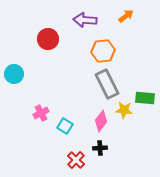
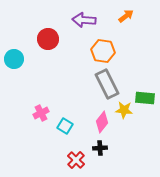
purple arrow: moved 1 px left
orange hexagon: rotated 15 degrees clockwise
cyan circle: moved 15 px up
pink diamond: moved 1 px right, 1 px down
